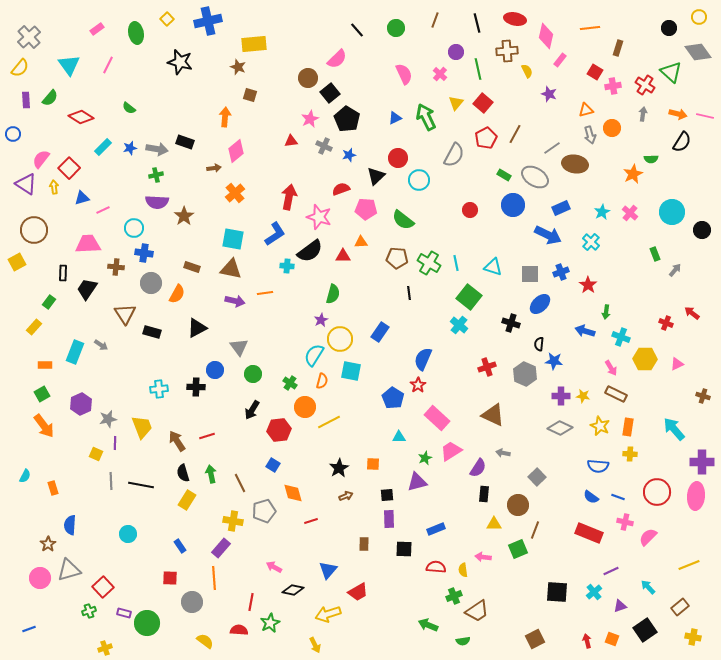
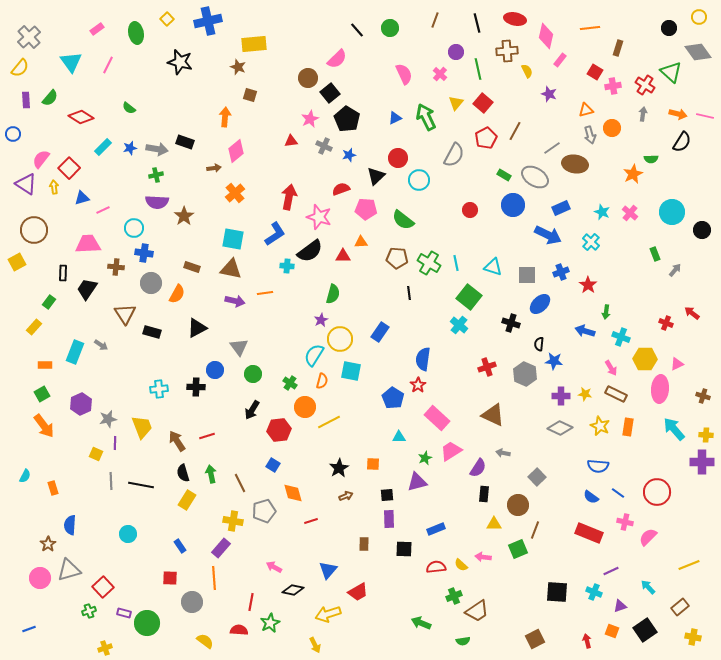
green circle at (396, 28): moved 6 px left
cyan triangle at (69, 65): moved 2 px right, 3 px up
brown line at (515, 134): moved 3 px up
cyan star at (602, 212): rotated 21 degrees counterclockwise
gray square at (530, 274): moved 3 px left, 1 px down
blue semicircle at (423, 359): rotated 15 degrees counterclockwise
yellow star at (583, 396): moved 2 px right, 2 px up
yellow cross at (630, 454): moved 76 px right, 19 px up
pink ellipse at (696, 496): moved 36 px left, 107 px up
blue line at (618, 497): moved 4 px up; rotated 16 degrees clockwise
red semicircle at (436, 567): rotated 12 degrees counterclockwise
yellow semicircle at (463, 570): moved 2 px left, 5 px up; rotated 40 degrees counterclockwise
cyan cross at (594, 592): rotated 28 degrees counterclockwise
green arrow at (428, 625): moved 7 px left, 2 px up
orange square at (612, 639): moved 8 px up
